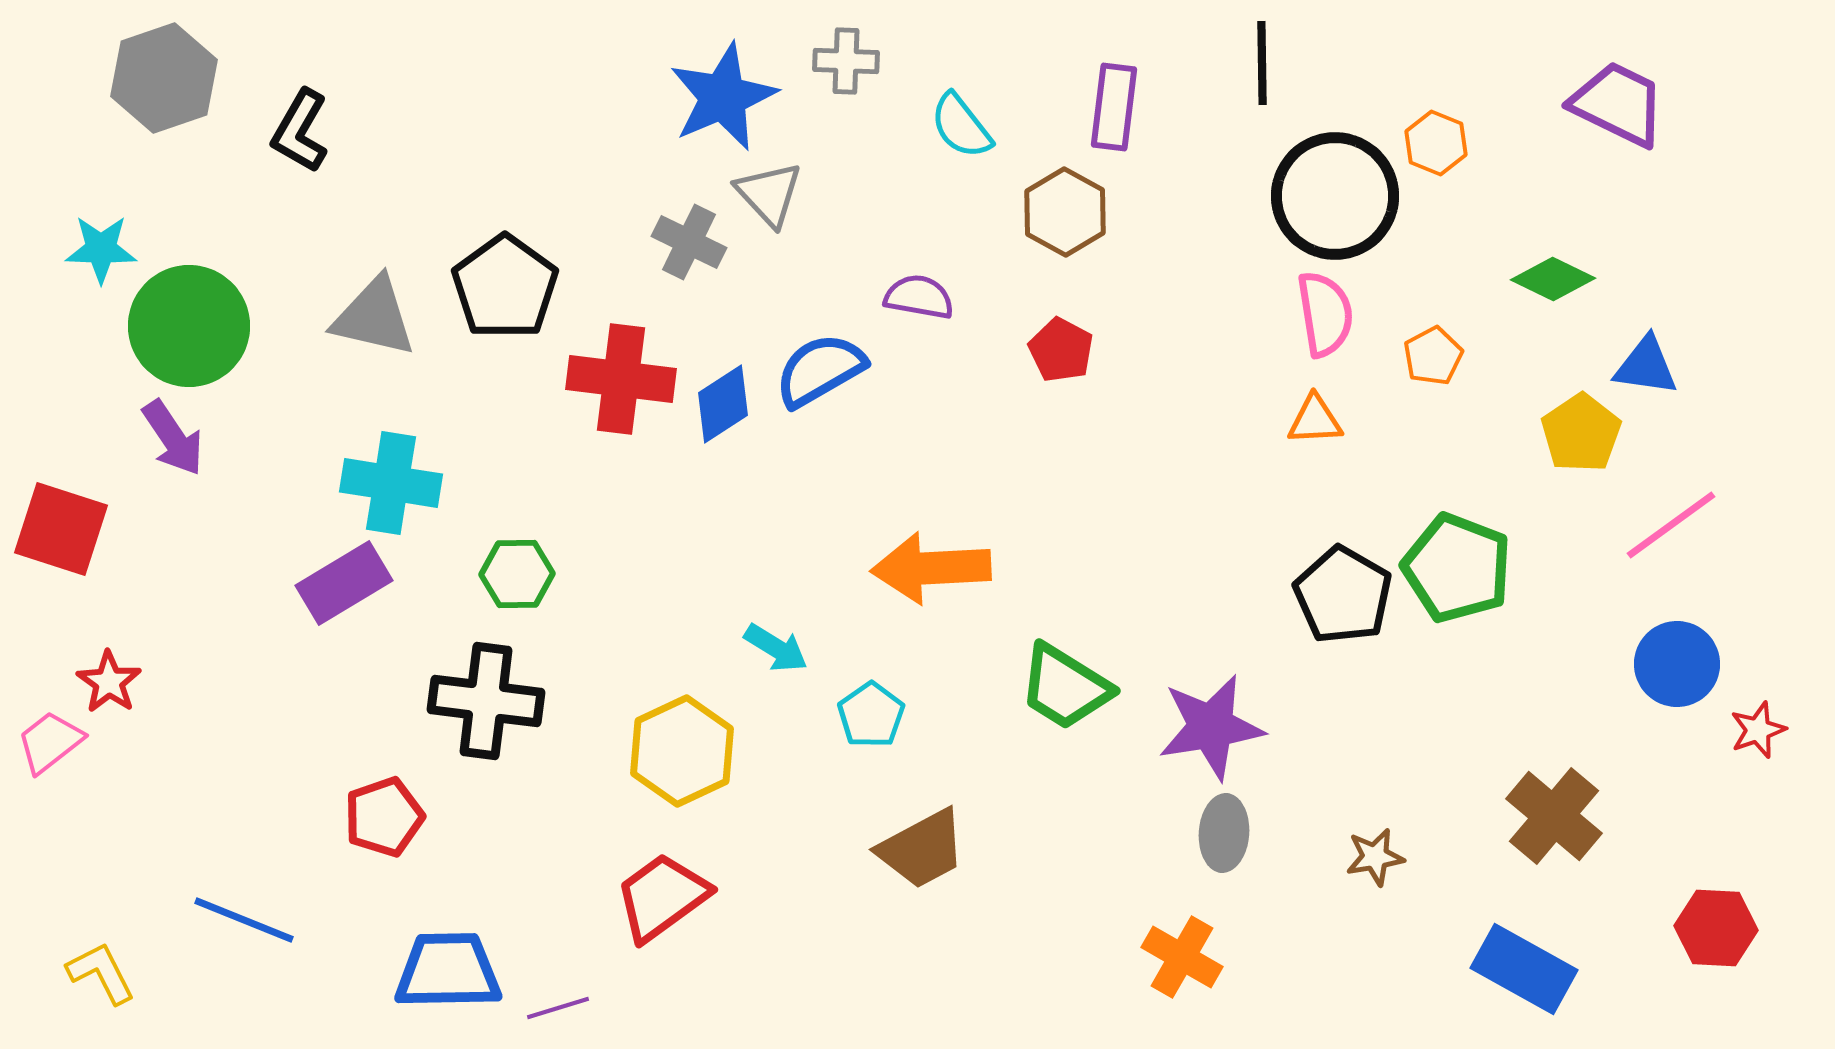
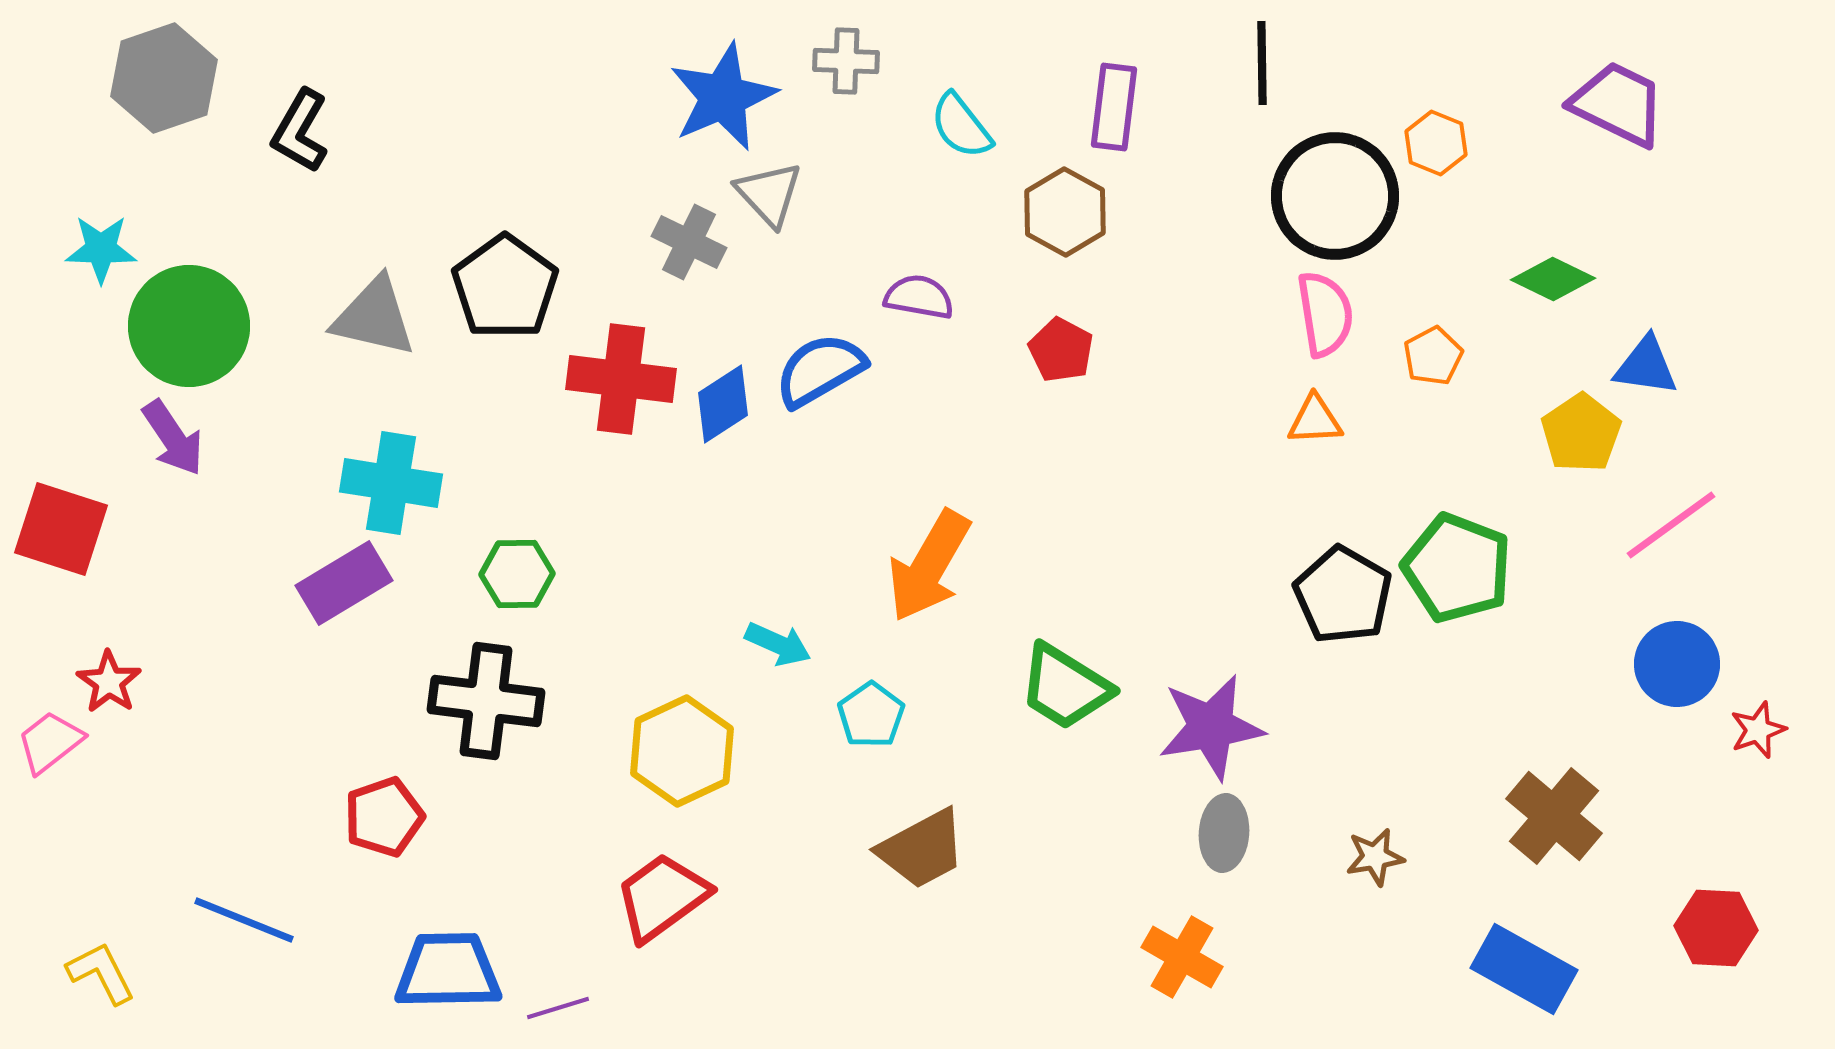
orange arrow at (931, 568): moved 2 px left, 2 px up; rotated 57 degrees counterclockwise
cyan arrow at (776, 648): moved 2 px right, 4 px up; rotated 8 degrees counterclockwise
